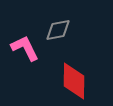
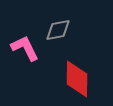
red diamond: moved 3 px right, 2 px up
